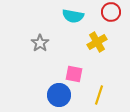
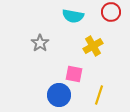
yellow cross: moved 4 px left, 4 px down
